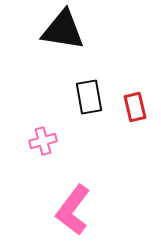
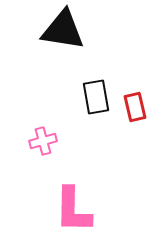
black rectangle: moved 7 px right
pink L-shape: rotated 36 degrees counterclockwise
